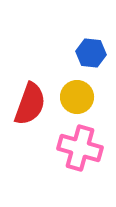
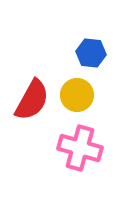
yellow circle: moved 2 px up
red semicircle: moved 2 px right, 4 px up; rotated 9 degrees clockwise
